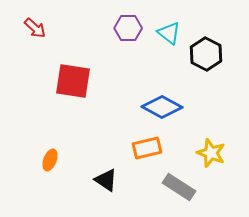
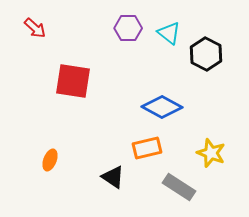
black triangle: moved 7 px right, 3 px up
